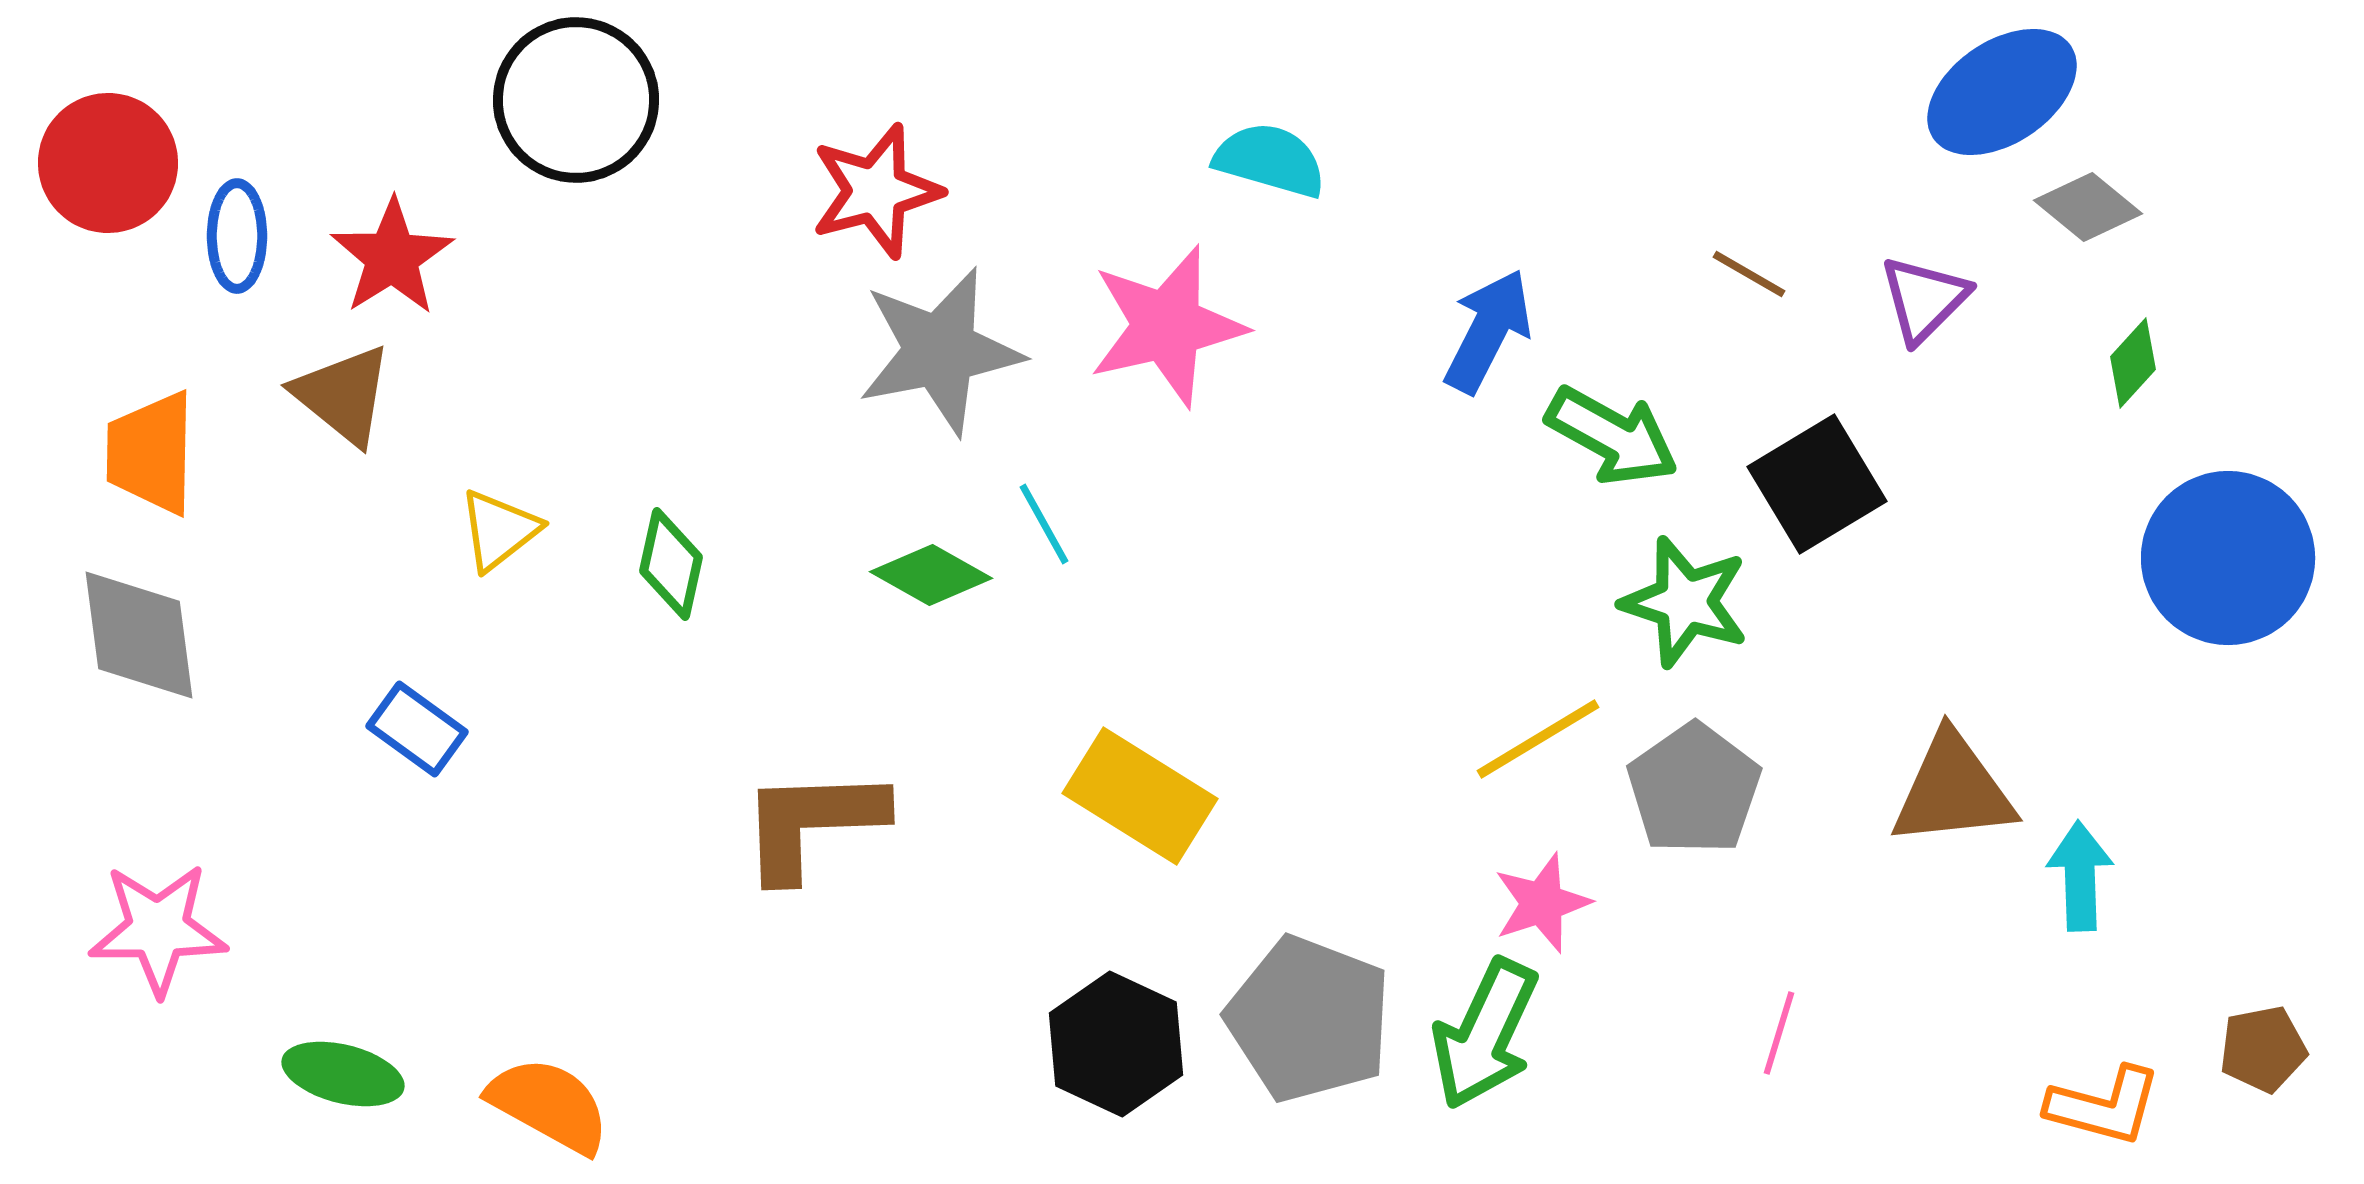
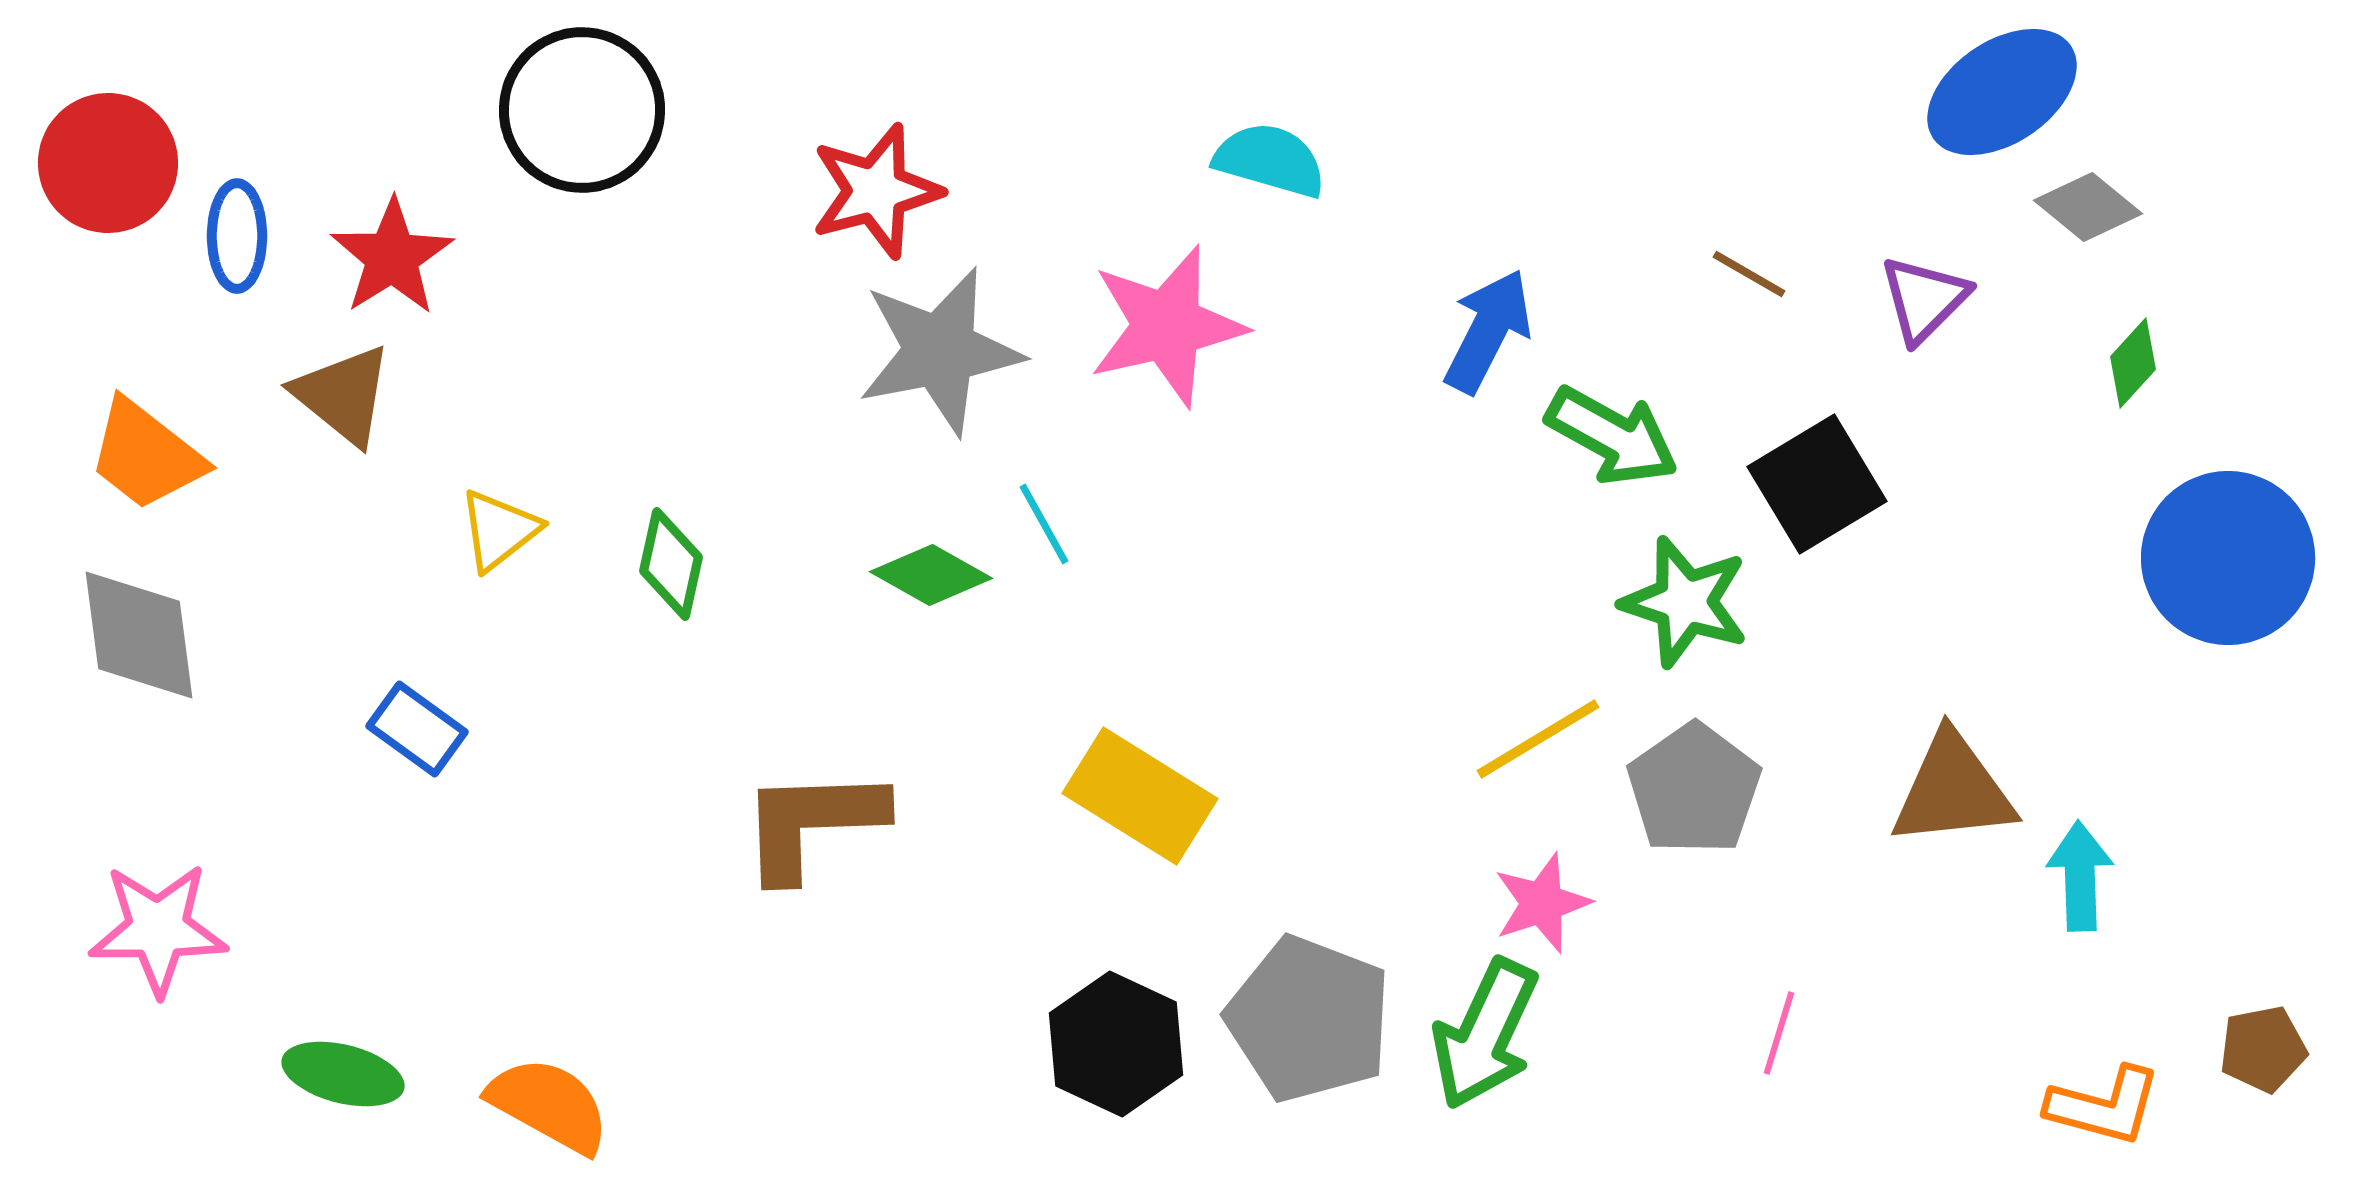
black circle at (576, 100): moved 6 px right, 10 px down
orange trapezoid at (151, 453): moved 5 px left, 2 px down; rotated 53 degrees counterclockwise
